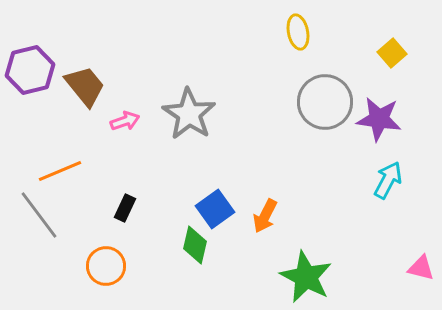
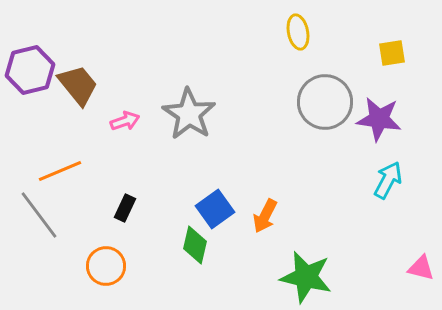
yellow square: rotated 32 degrees clockwise
brown trapezoid: moved 7 px left, 1 px up
green star: rotated 14 degrees counterclockwise
